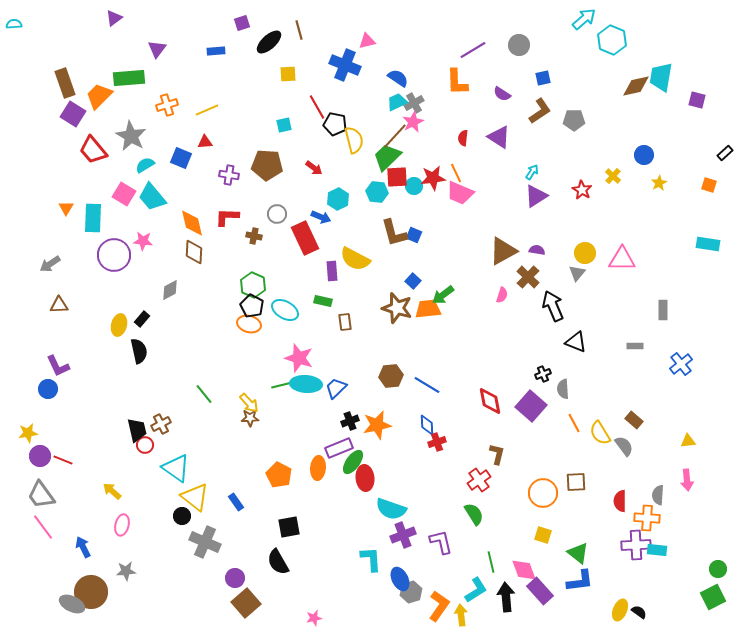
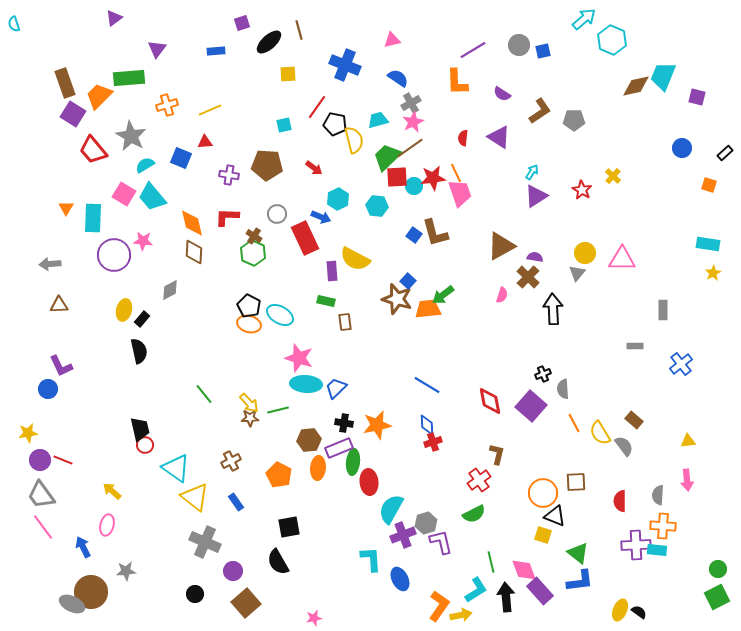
cyan semicircle at (14, 24): rotated 105 degrees counterclockwise
pink triangle at (367, 41): moved 25 px right, 1 px up
cyan trapezoid at (661, 77): moved 2 px right, 1 px up; rotated 12 degrees clockwise
blue square at (543, 78): moved 27 px up
purple square at (697, 100): moved 3 px up
cyan trapezoid at (397, 102): moved 19 px left, 18 px down; rotated 10 degrees clockwise
gray cross at (414, 103): moved 3 px left
red line at (317, 107): rotated 65 degrees clockwise
yellow line at (207, 110): moved 3 px right
brown line at (395, 136): moved 15 px right, 12 px down; rotated 12 degrees clockwise
blue circle at (644, 155): moved 38 px right, 7 px up
yellow star at (659, 183): moved 54 px right, 90 px down
cyan hexagon at (377, 192): moved 14 px down
pink trapezoid at (460, 193): rotated 132 degrees counterclockwise
brown L-shape at (394, 233): moved 41 px right
blue square at (414, 235): rotated 14 degrees clockwise
brown cross at (254, 236): rotated 21 degrees clockwise
purple semicircle at (537, 250): moved 2 px left, 7 px down
brown triangle at (503, 251): moved 2 px left, 5 px up
gray arrow at (50, 264): rotated 30 degrees clockwise
blue square at (413, 281): moved 5 px left
green hexagon at (253, 285): moved 32 px up
green rectangle at (323, 301): moved 3 px right
black pentagon at (252, 306): moved 3 px left
black arrow at (553, 306): moved 3 px down; rotated 20 degrees clockwise
brown star at (397, 308): moved 9 px up
cyan ellipse at (285, 310): moved 5 px left, 5 px down
yellow ellipse at (119, 325): moved 5 px right, 15 px up
black triangle at (576, 342): moved 21 px left, 174 px down
purple L-shape at (58, 366): moved 3 px right
brown hexagon at (391, 376): moved 82 px left, 64 px down
green line at (282, 385): moved 4 px left, 25 px down
black cross at (350, 421): moved 6 px left, 2 px down; rotated 30 degrees clockwise
brown cross at (161, 424): moved 70 px right, 37 px down
black trapezoid at (137, 430): moved 3 px right, 1 px up
red cross at (437, 442): moved 4 px left
purple circle at (40, 456): moved 4 px down
green ellipse at (353, 462): rotated 30 degrees counterclockwise
red ellipse at (365, 478): moved 4 px right, 4 px down
cyan semicircle at (391, 509): rotated 100 degrees clockwise
green semicircle at (474, 514): rotated 95 degrees clockwise
black circle at (182, 516): moved 13 px right, 78 px down
orange cross at (647, 518): moved 16 px right, 8 px down
pink ellipse at (122, 525): moved 15 px left
purple circle at (235, 578): moved 2 px left, 7 px up
gray hexagon at (411, 592): moved 15 px right, 69 px up
green square at (713, 597): moved 4 px right
yellow arrow at (461, 615): rotated 85 degrees clockwise
